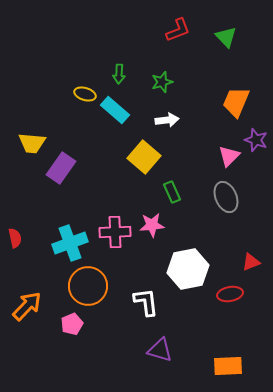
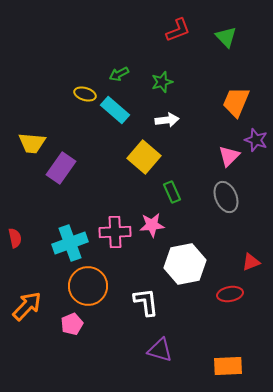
green arrow: rotated 60 degrees clockwise
white hexagon: moved 3 px left, 5 px up
